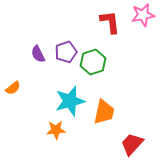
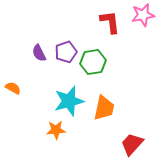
purple semicircle: moved 1 px right, 1 px up
green hexagon: rotated 10 degrees clockwise
orange semicircle: rotated 112 degrees counterclockwise
cyan star: moved 1 px left
orange trapezoid: moved 4 px up
